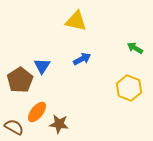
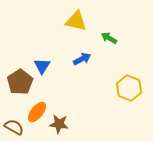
green arrow: moved 26 px left, 10 px up
brown pentagon: moved 2 px down
